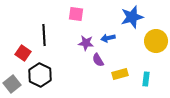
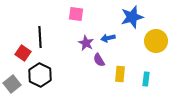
black line: moved 4 px left, 2 px down
purple star: rotated 21 degrees clockwise
purple semicircle: moved 1 px right
yellow rectangle: rotated 70 degrees counterclockwise
